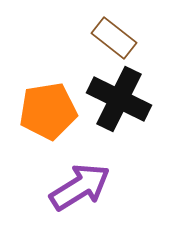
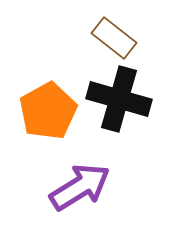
black cross: rotated 10 degrees counterclockwise
orange pentagon: rotated 20 degrees counterclockwise
